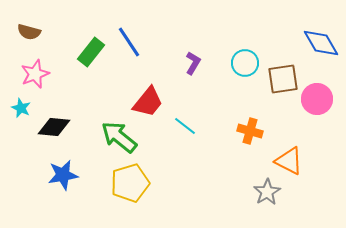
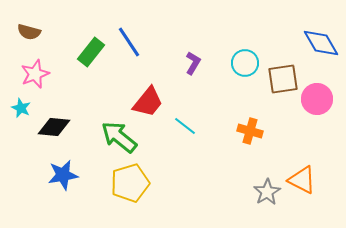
orange triangle: moved 13 px right, 19 px down
